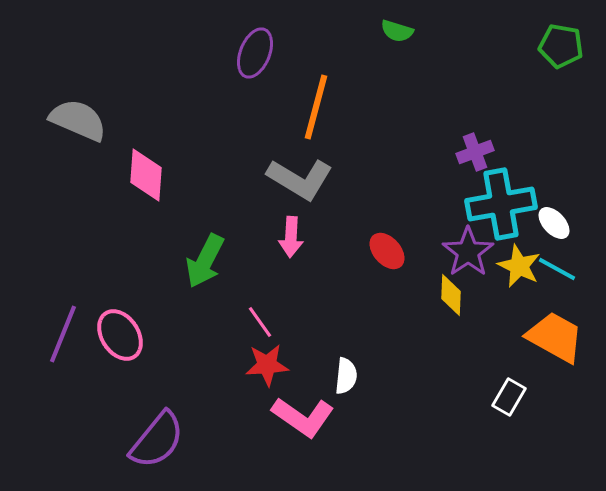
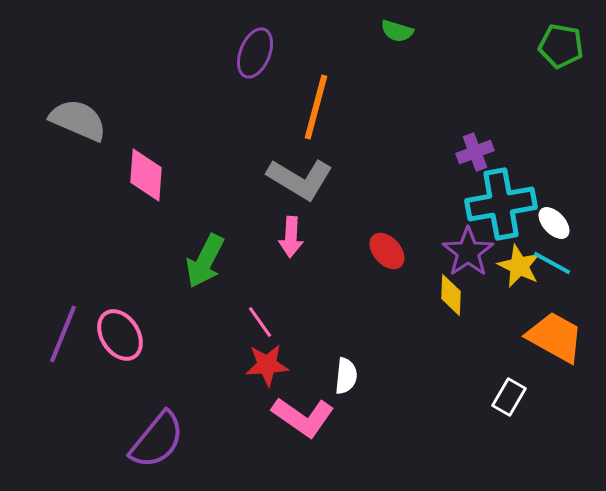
cyan line: moved 5 px left, 6 px up
